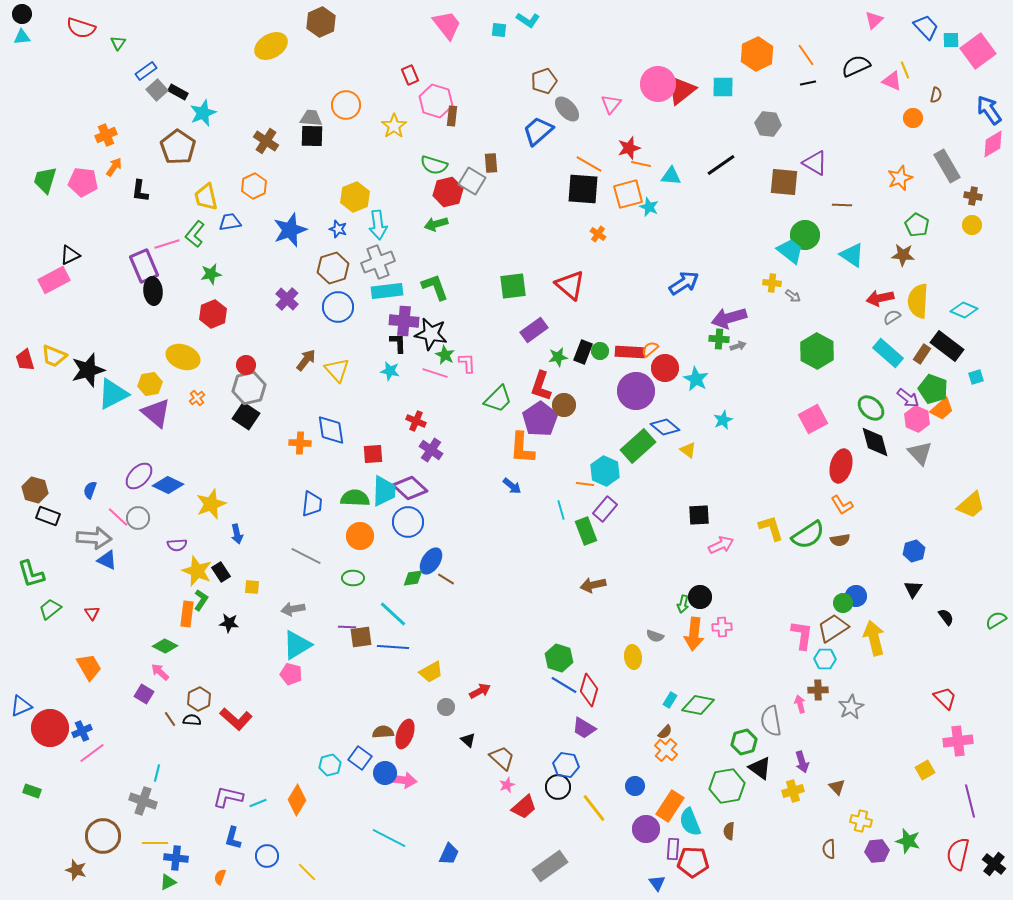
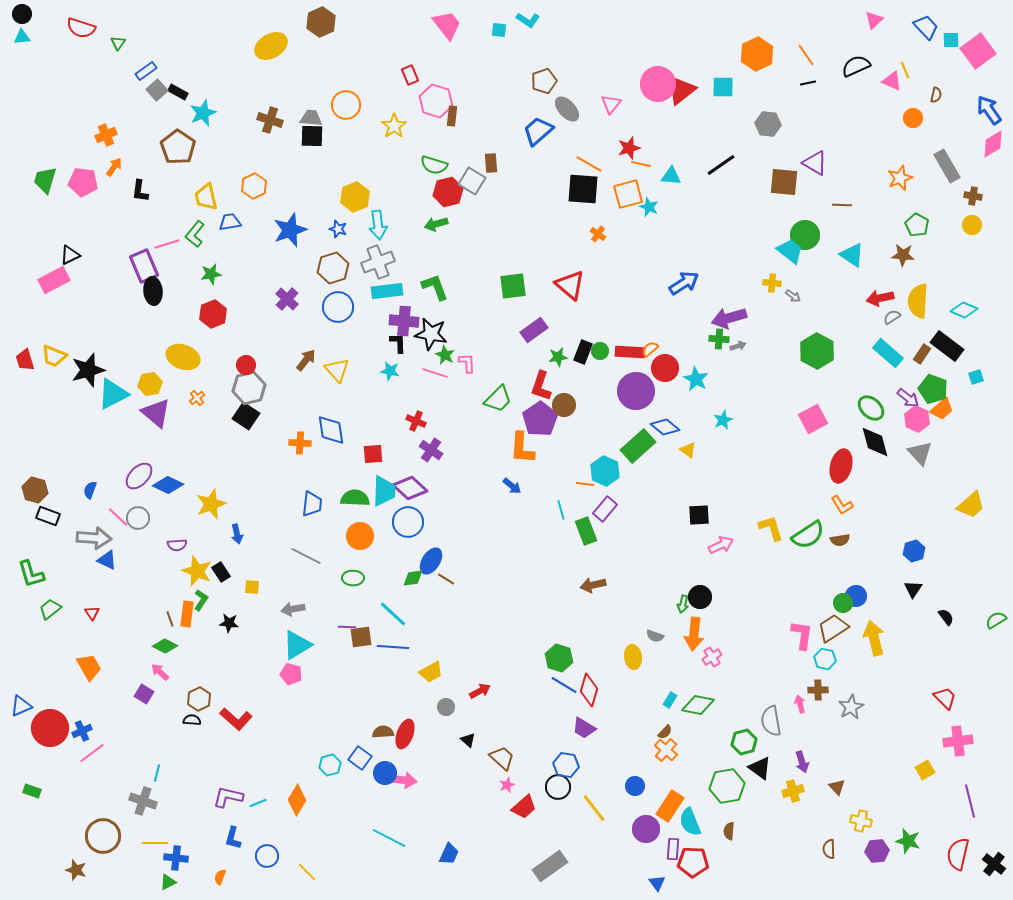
brown cross at (266, 141): moved 4 px right, 21 px up; rotated 15 degrees counterclockwise
pink cross at (722, 627): moved 10 px left, 30 px down; rotated 30 degrees counterclockwise
cyan hexagon at (825, 659): rotated 10 degrees clockwise
brown line at (170, 719): moved 100 px up; rotated 14 degrees clockwise
